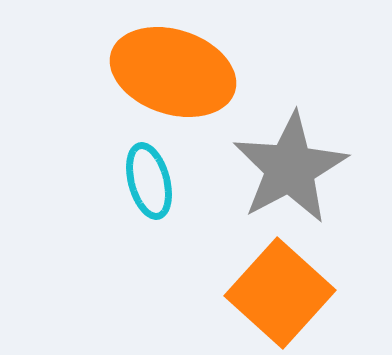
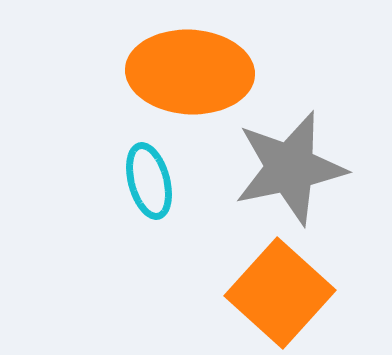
orange ellipse: moved 17 px right; rotated 15 degrees counterclockwise
gray star: rotated 16 degrees clockwise
